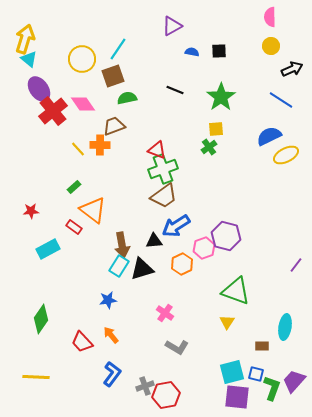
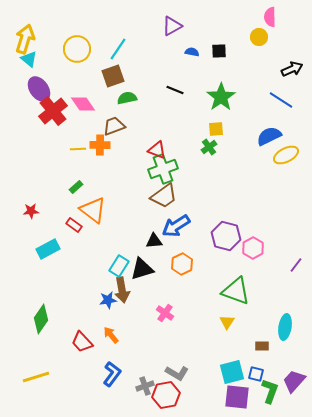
yellow circle at (271, 46): moved 12 px left, 9 px up
yellow circle at (82, 59): moved 5 px left, 10 px up
yellow line at (78, 149): rotated 49 degrees counterclockwise
green rectangle at (74, 187): moved 2 px right
red rectangle at (74, 227): moved 2 px up
brown arrow at (122, 245): moved 45 px down
pink hexagon at (204, 248): moved 49 px right; rotated 10 degrees counterclockwise
gray L-shape at (177, 347): moved 26 px down
yellow line at (36, 377): rotated 20 degrees counterclockwise
green L-shape at (272, 388): moved 2 px left, 3 px down
